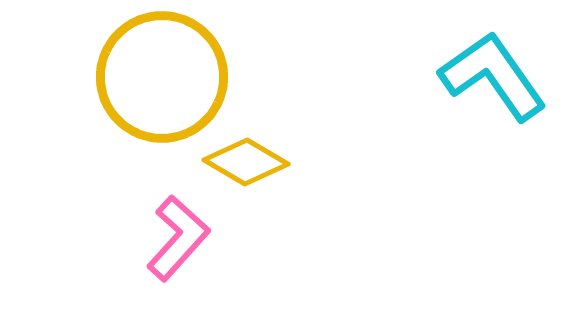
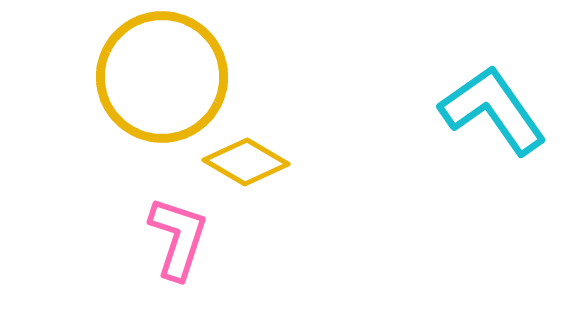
cyan L-shape: moved 34 px down
pink L-shape: rotated 24 degrees counterclockwise
